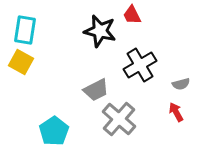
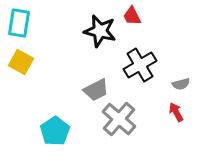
red trapezoid: moved 1 px down
cyan rectangle: moved 6 px left, 7 px up
cyan pentagon: moved 1 px right
